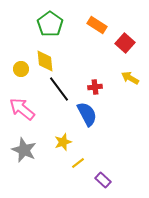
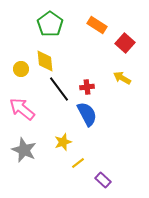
yellow arrow: moved 8 px left
red cross: moved 8 px left
